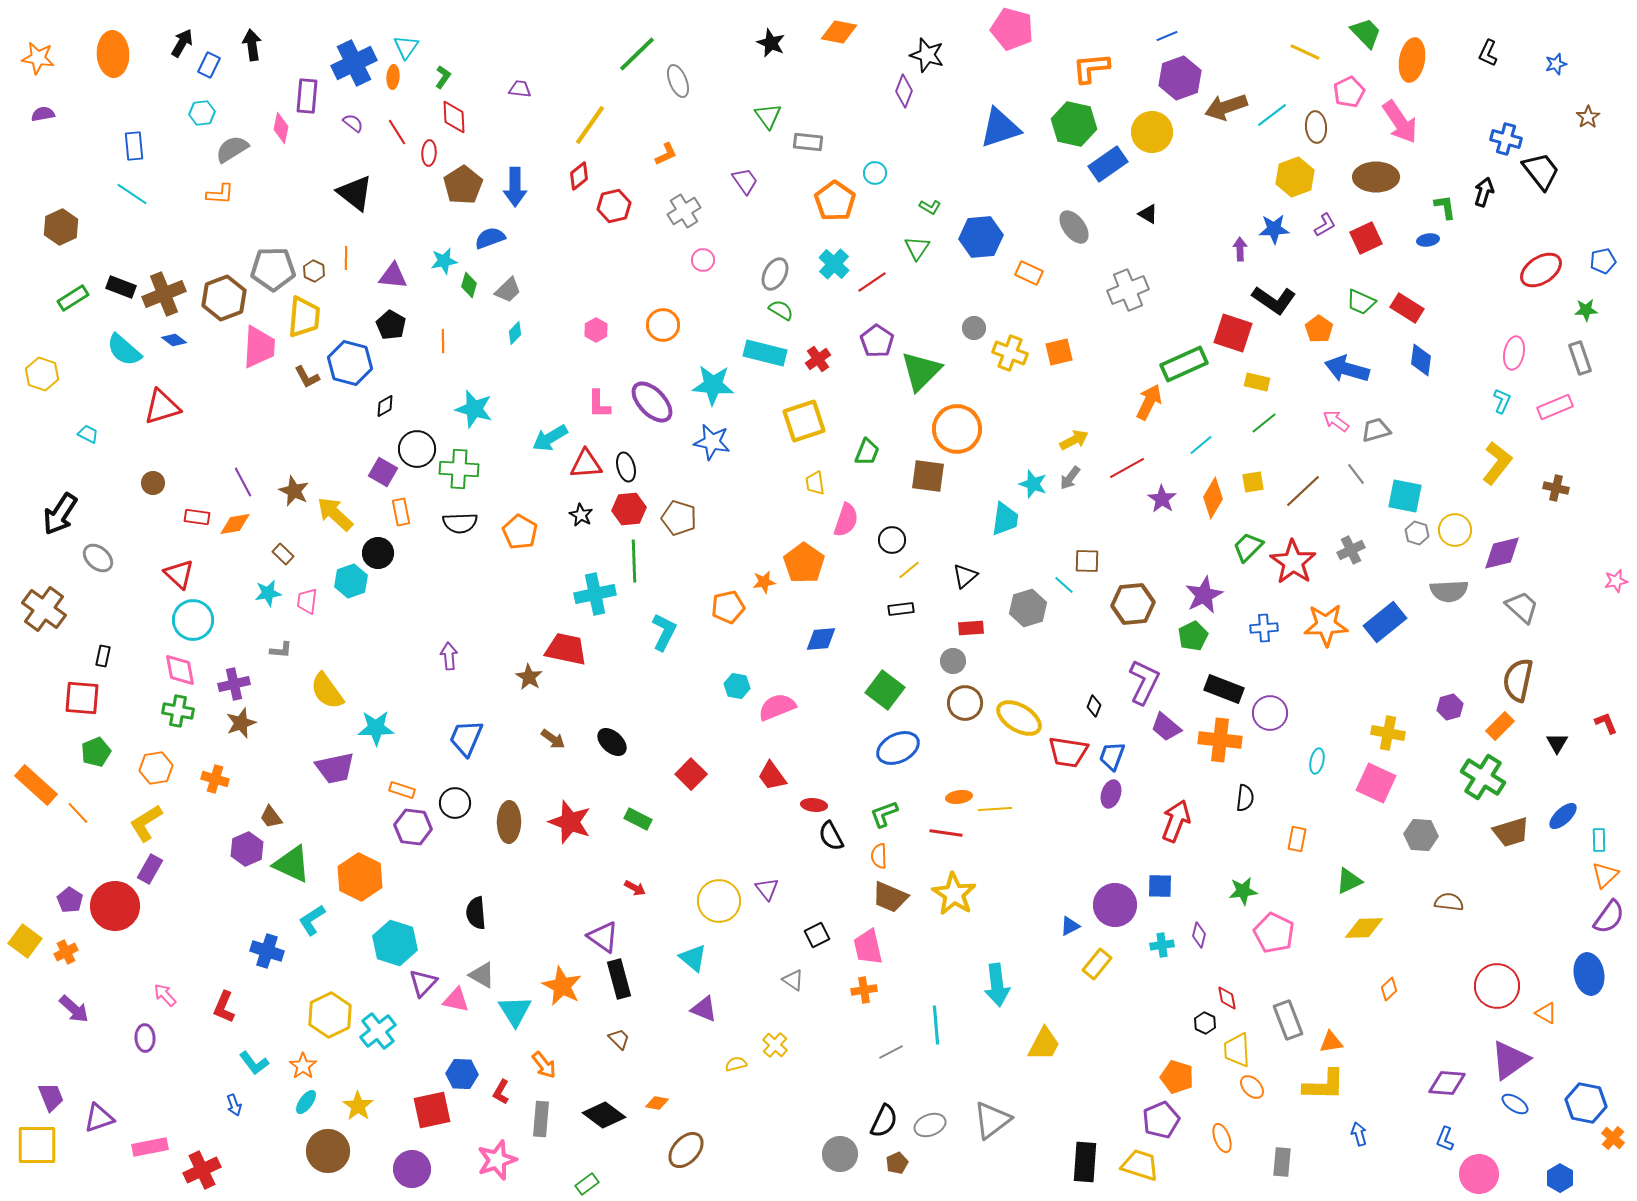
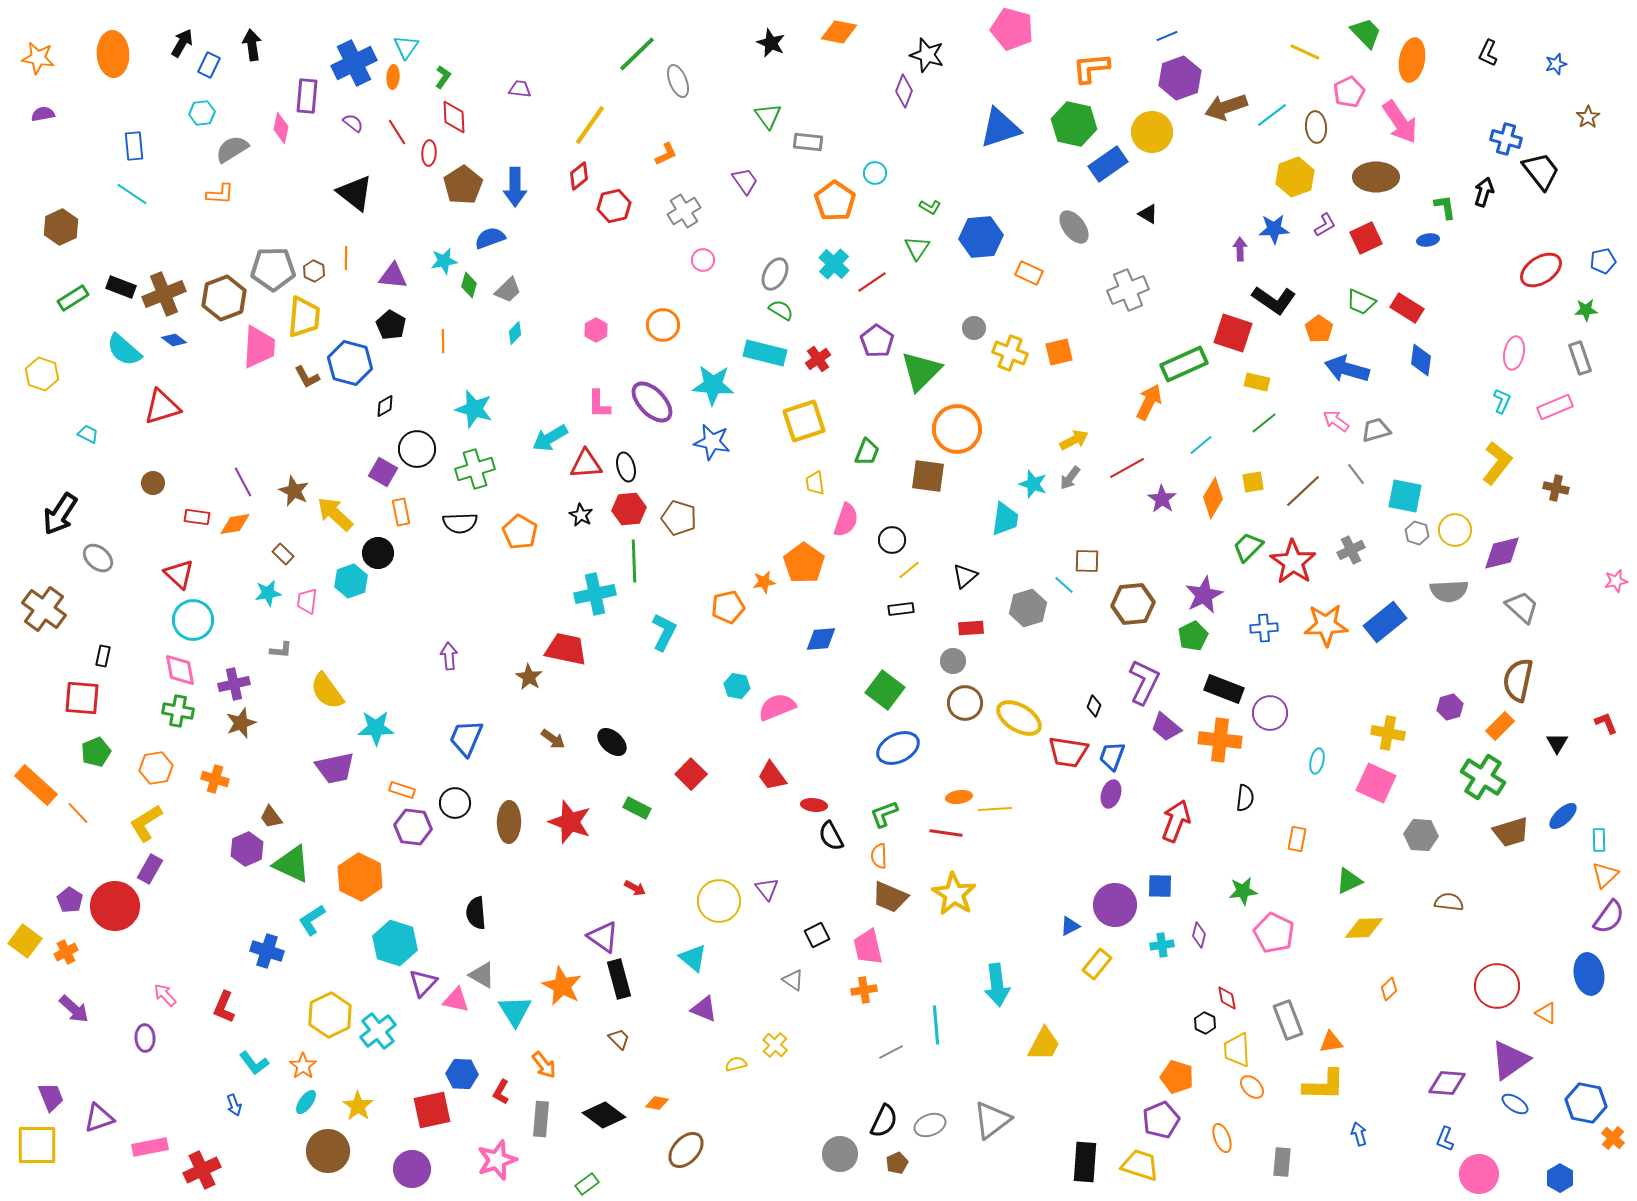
green cross at (459, 469): moved 16 px right; rotated 21 degrees counterclockwise
green rectangle at (638, 819): moved 1 px left, 11 px up
